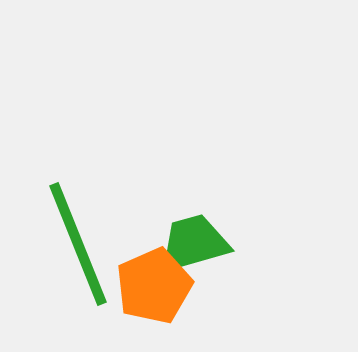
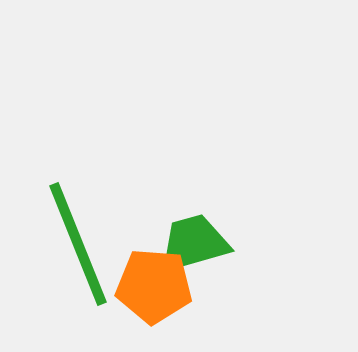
orange pentagon: rotated 28 degrees clockwise
